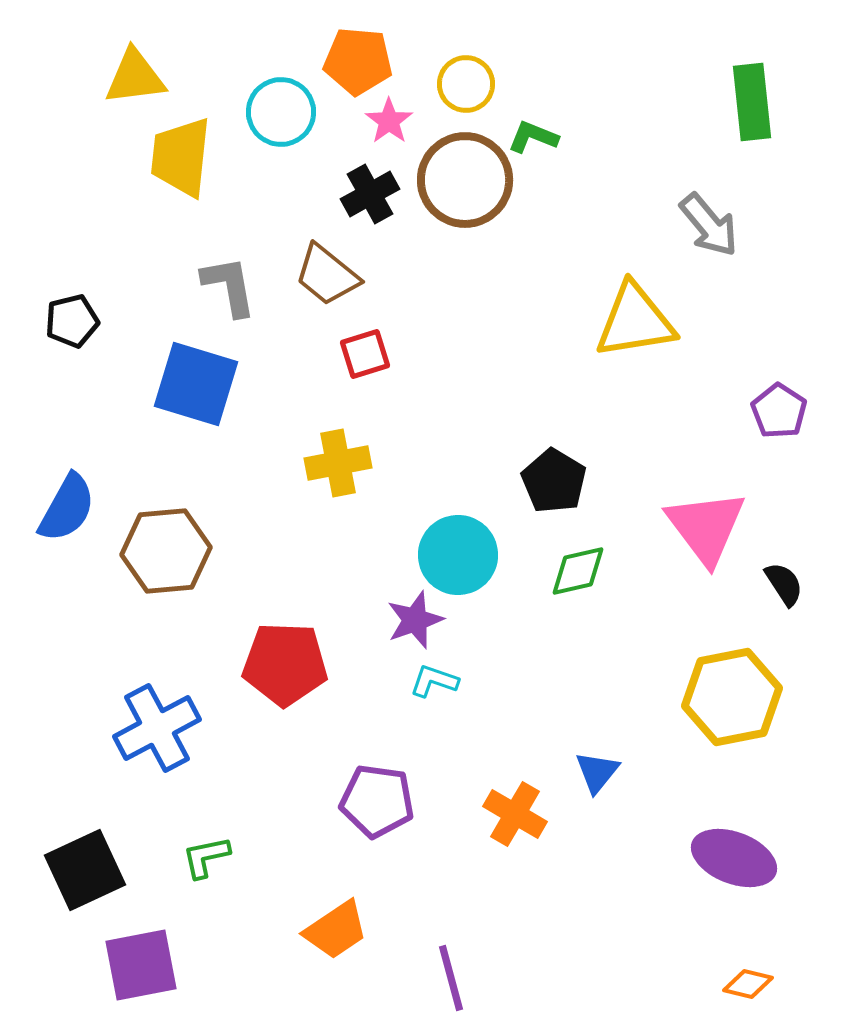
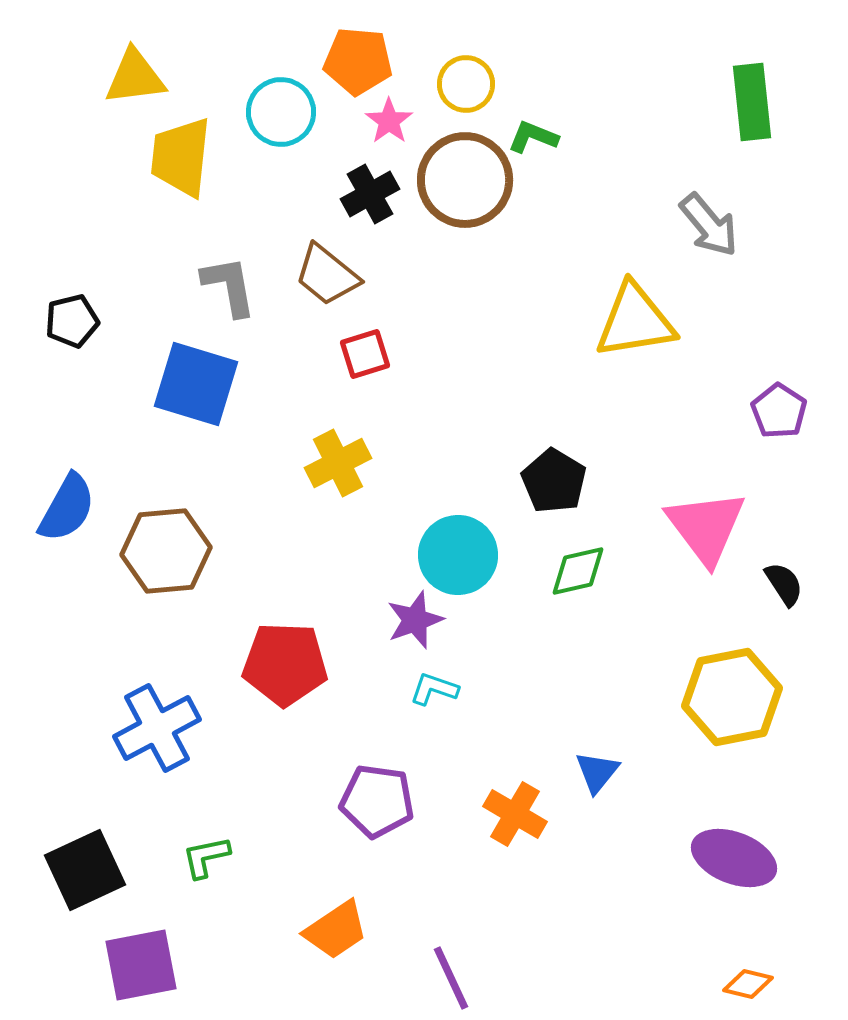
yellow cross at (338, 463): rotated 16 degrees counterclockwise
cyan L-shape at (434, 681): moved 8 px down
purple line at (451, 978): rotated 10 degrees counterclockwise
